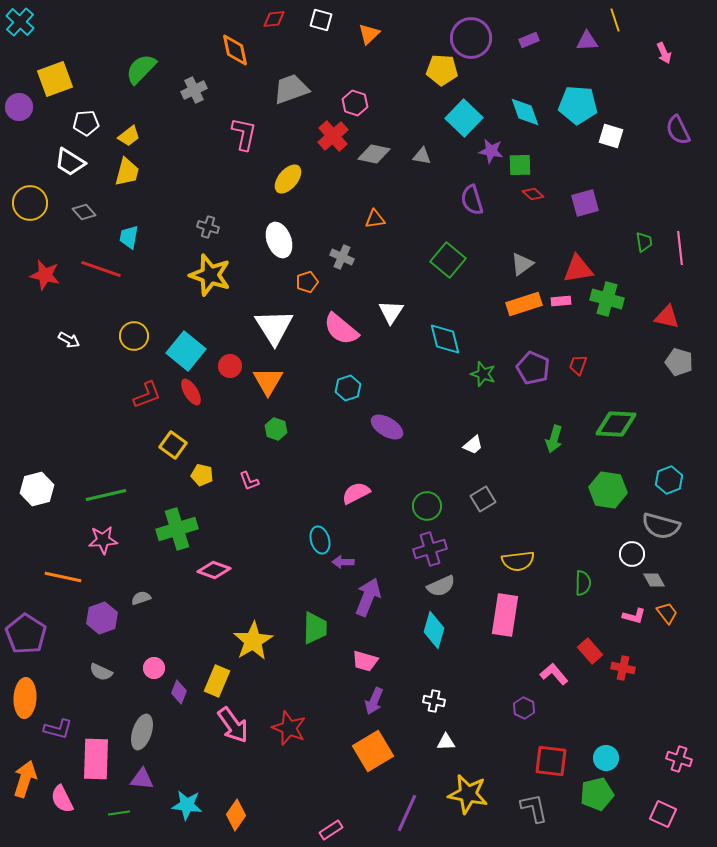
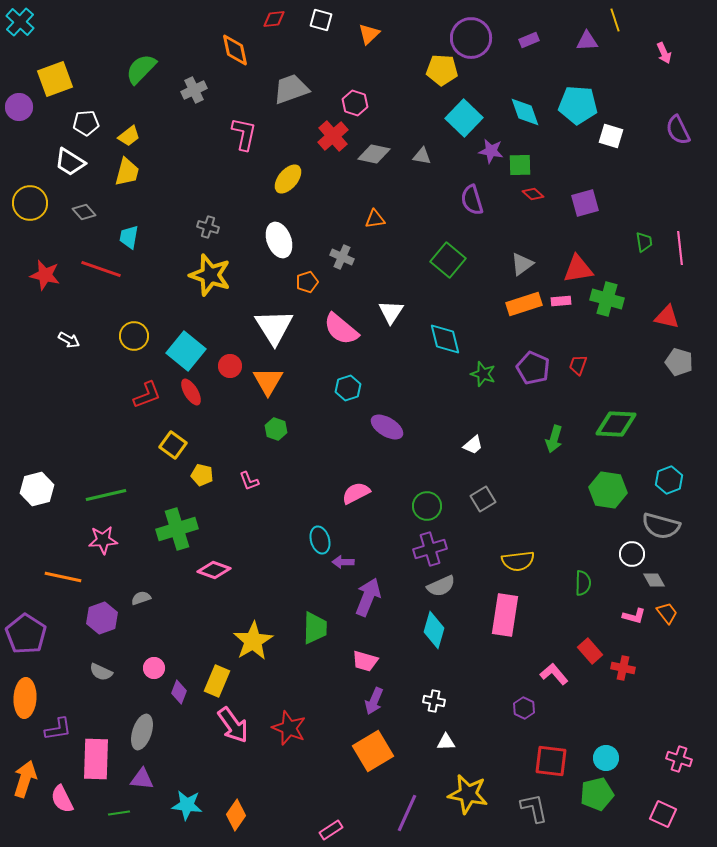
purple L-shape at (58, 729): rotated 24 degrees counterclockwise
